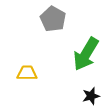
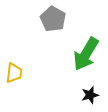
yellow trapezoid: moved 13 px left; rotated 95 degrees clockwise
black star: moved 1 px left, 1 px up
